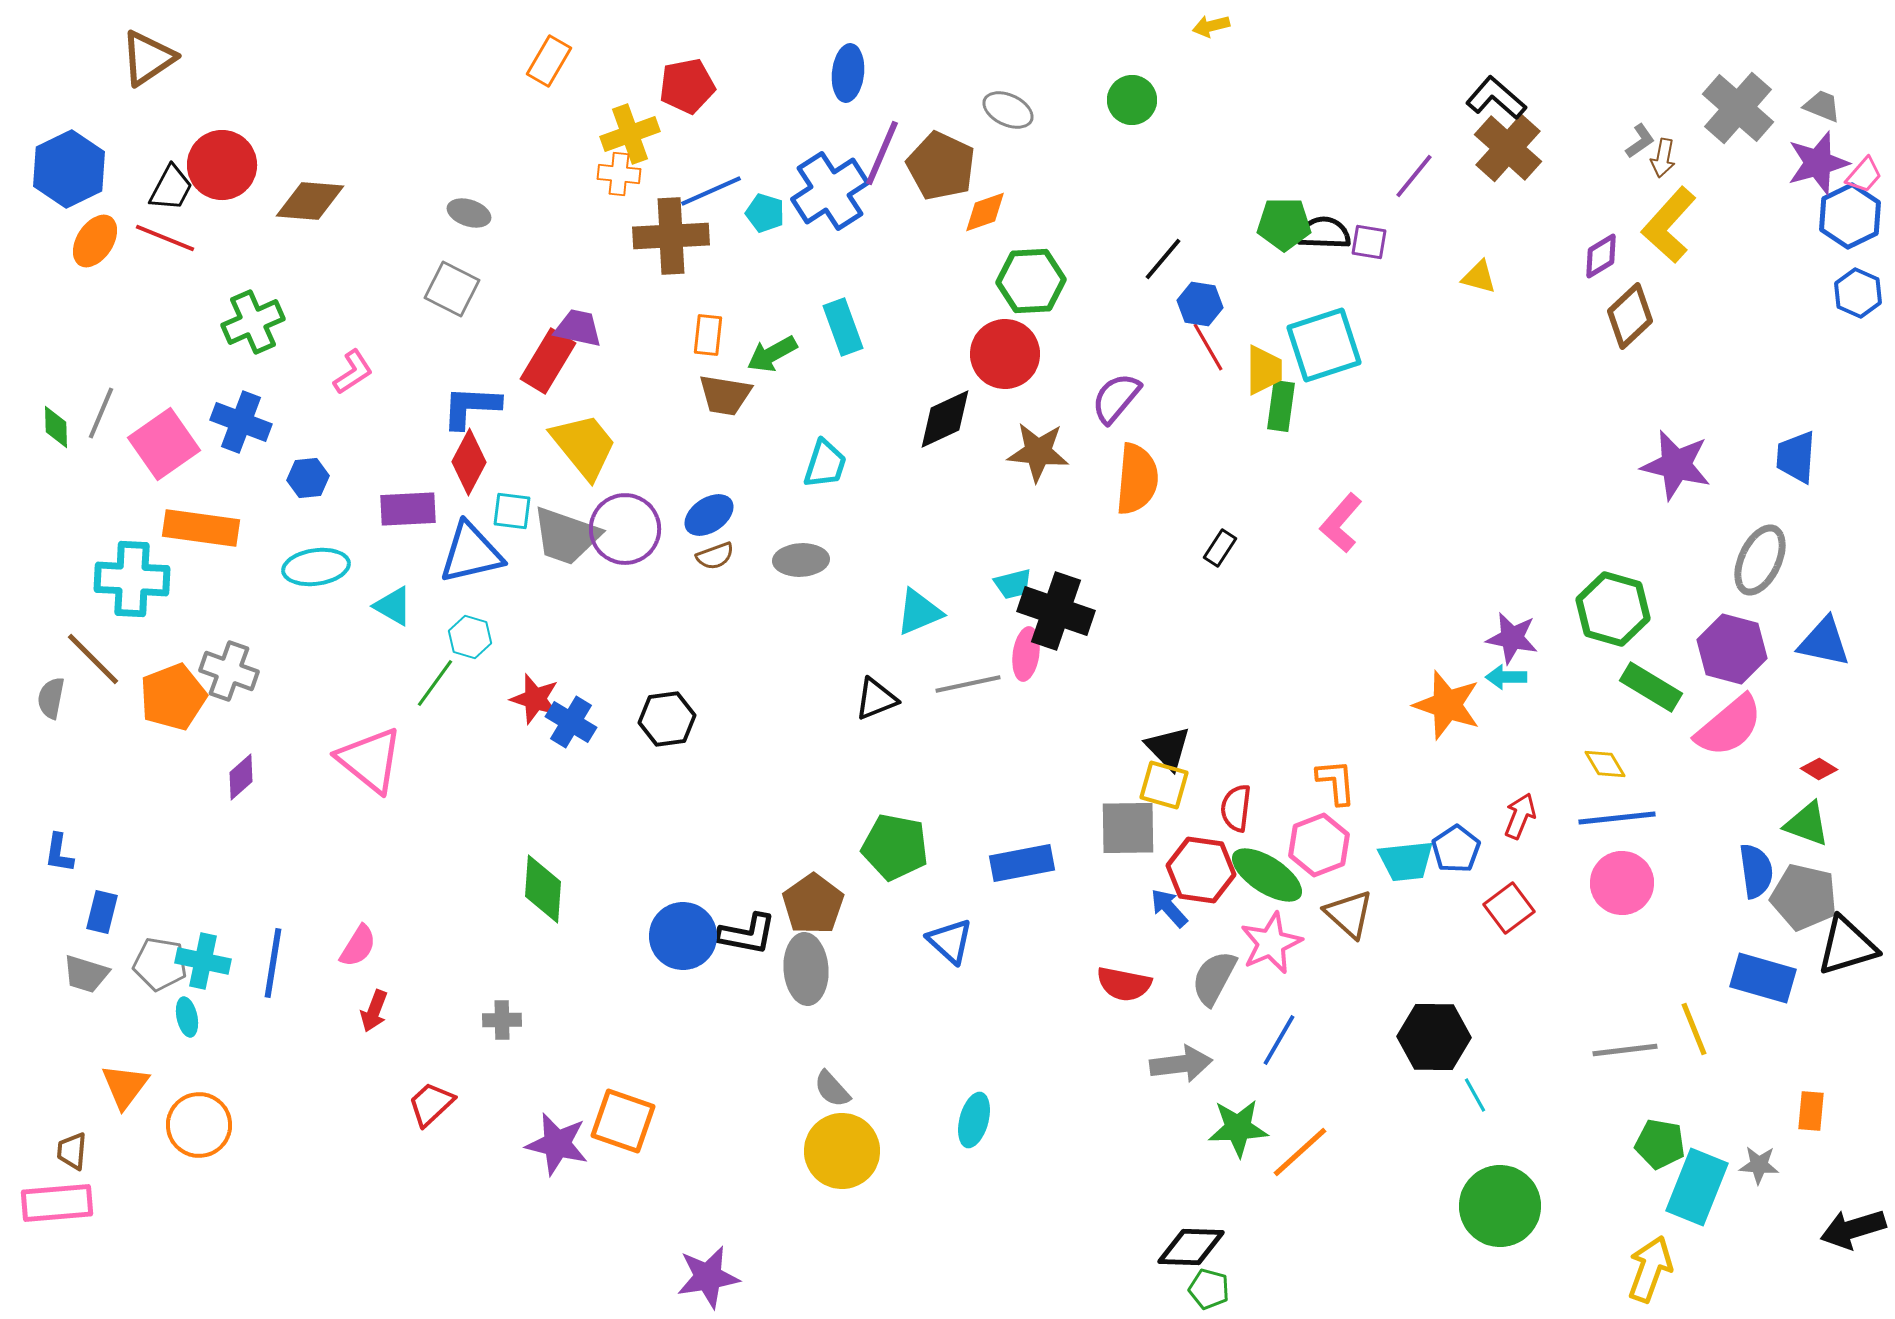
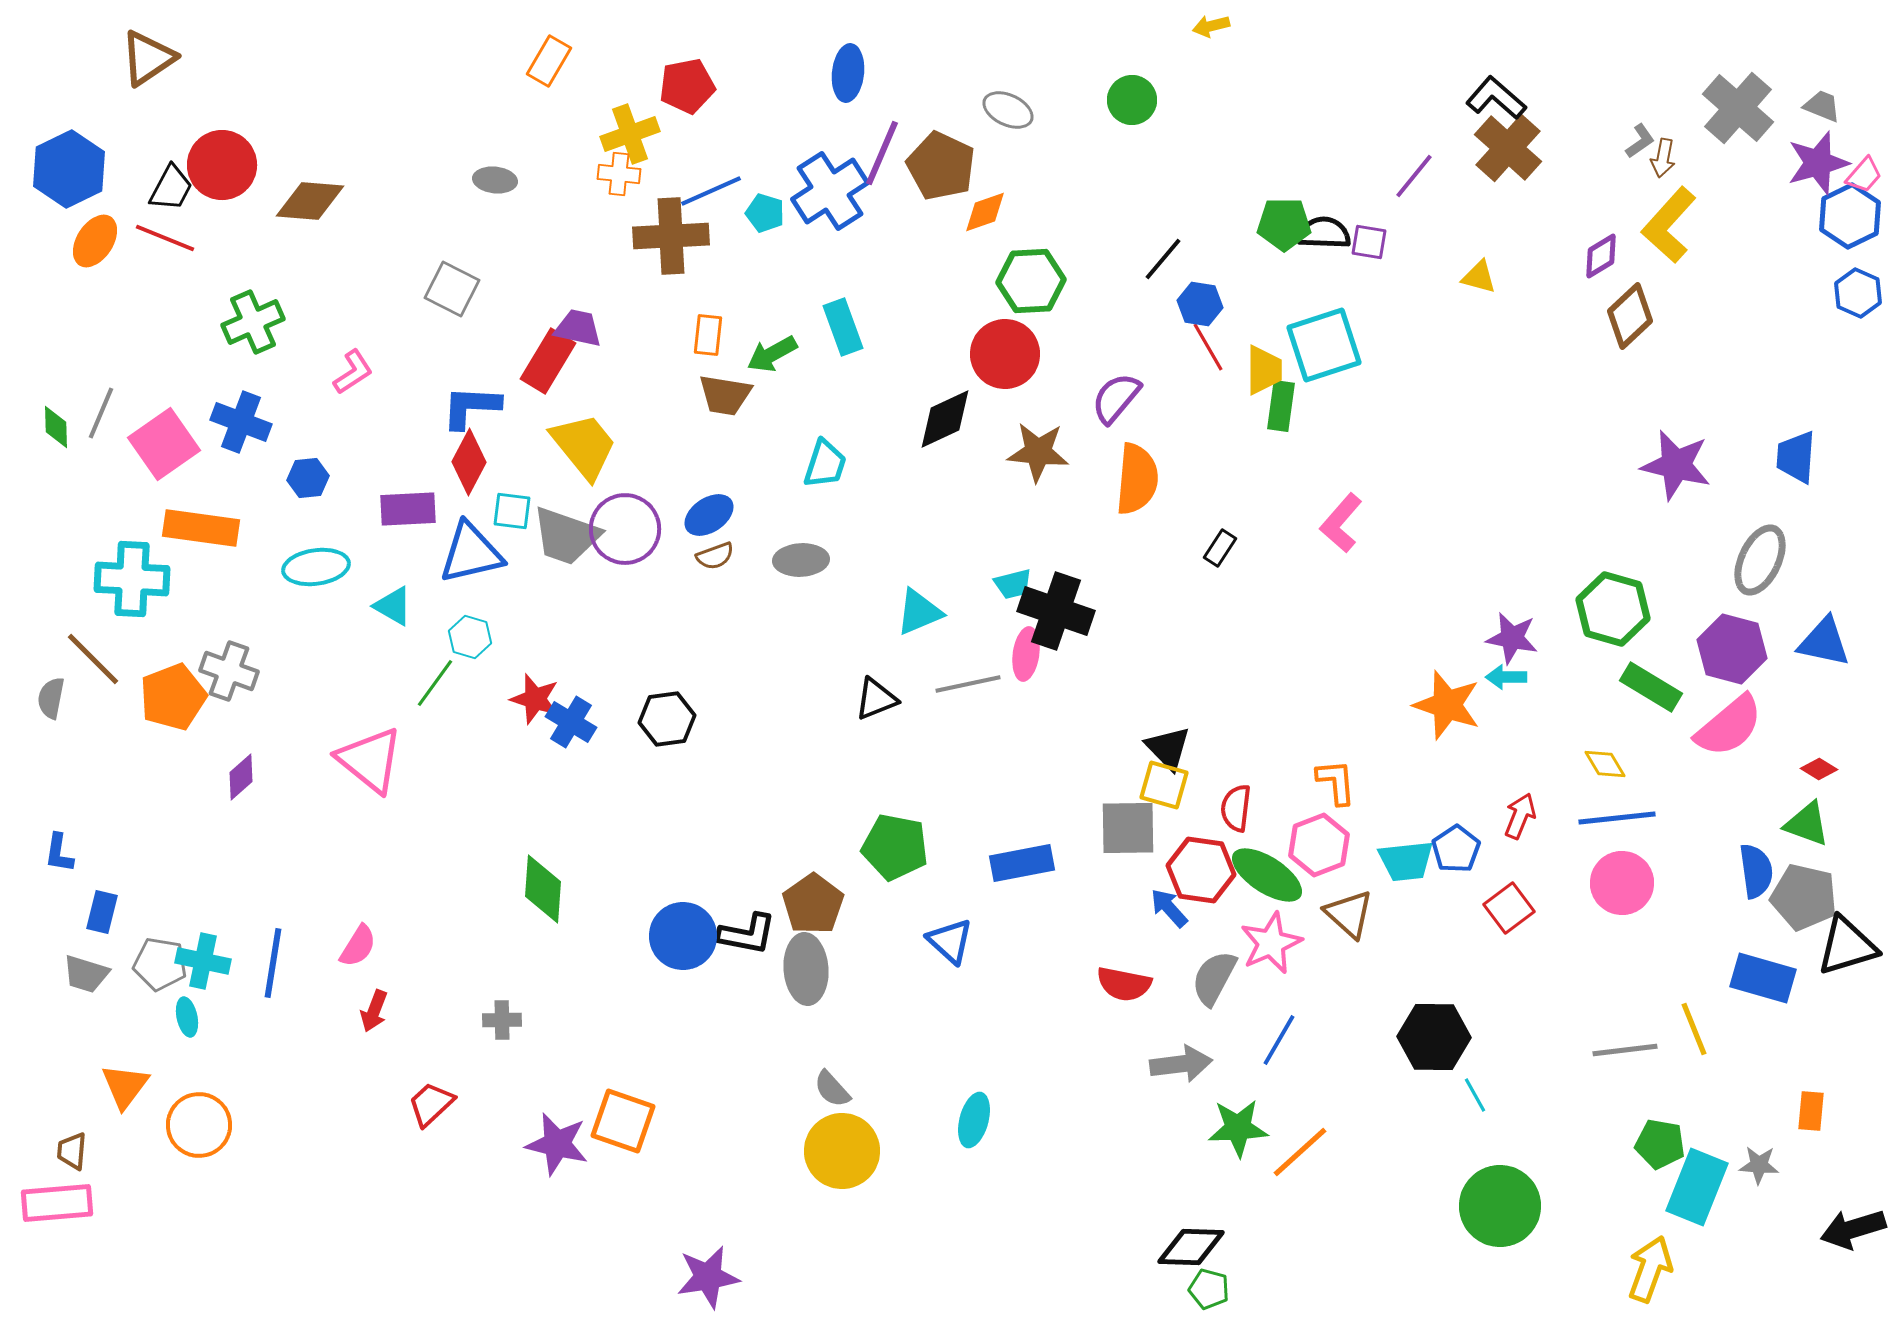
gray ellipse at (469, 213): moved 26 px right, 33 px up; rotated 12 degrees counterclockwise
